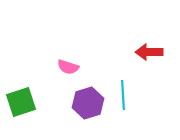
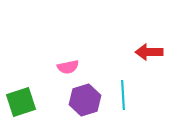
pink semicircle: rotated 30 degrees counterclockwise
purple hexagon: moved 3 px left, 3 px up
